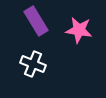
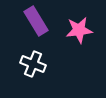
pink star: rotated 16 degrees counterclockwise
